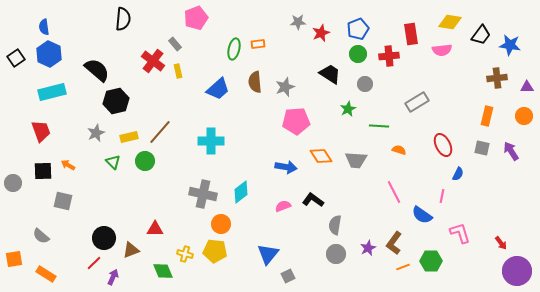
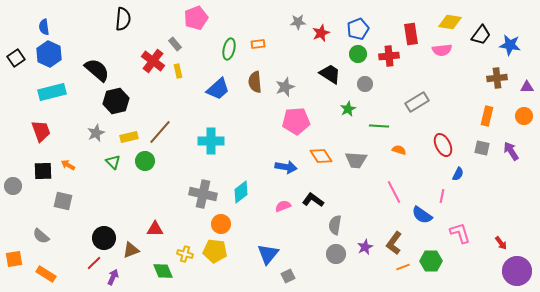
green ellipse at (234, 49): moved 5 px left
gray circle at (13, 183): moved 3 px down
purple star at (368, 248): moved 3 px left, 1 px up
